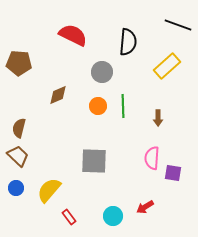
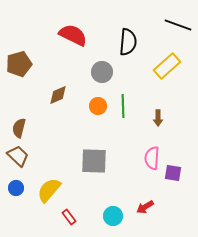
brown pentagon: moved 1 px down; rotated 20 degrees counterclockwise
